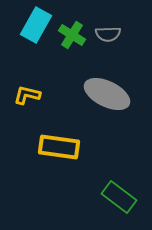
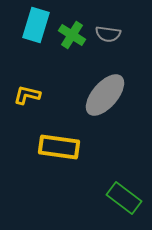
cyan rectangle: rotated 12 degrees counterclockwise
gray semicircle: rotated 10 degrees clockwise
gray ellipse: moved 2 px left, 1 px down; rotated 75 degrees counterclockwise
green rectangle: moved 5 px right, 1 px down
